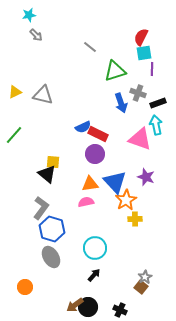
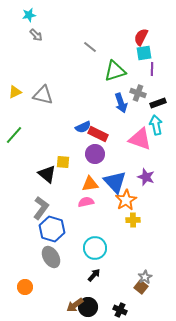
yellow square: moved 10 px right
yellow cross: moved 2 px left, 1 px down
